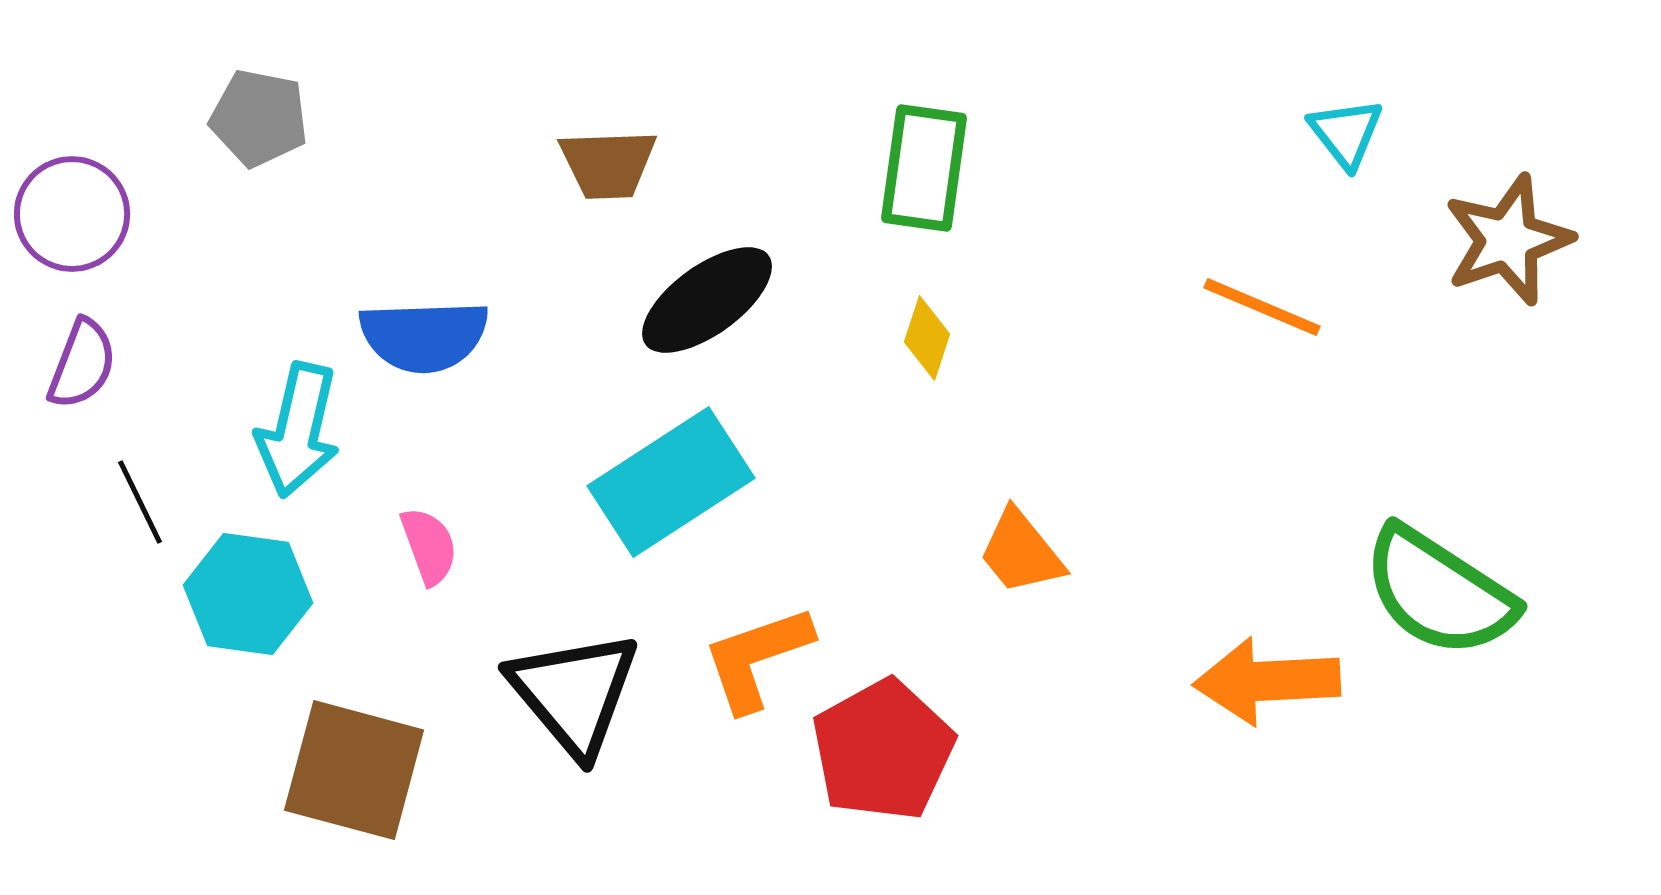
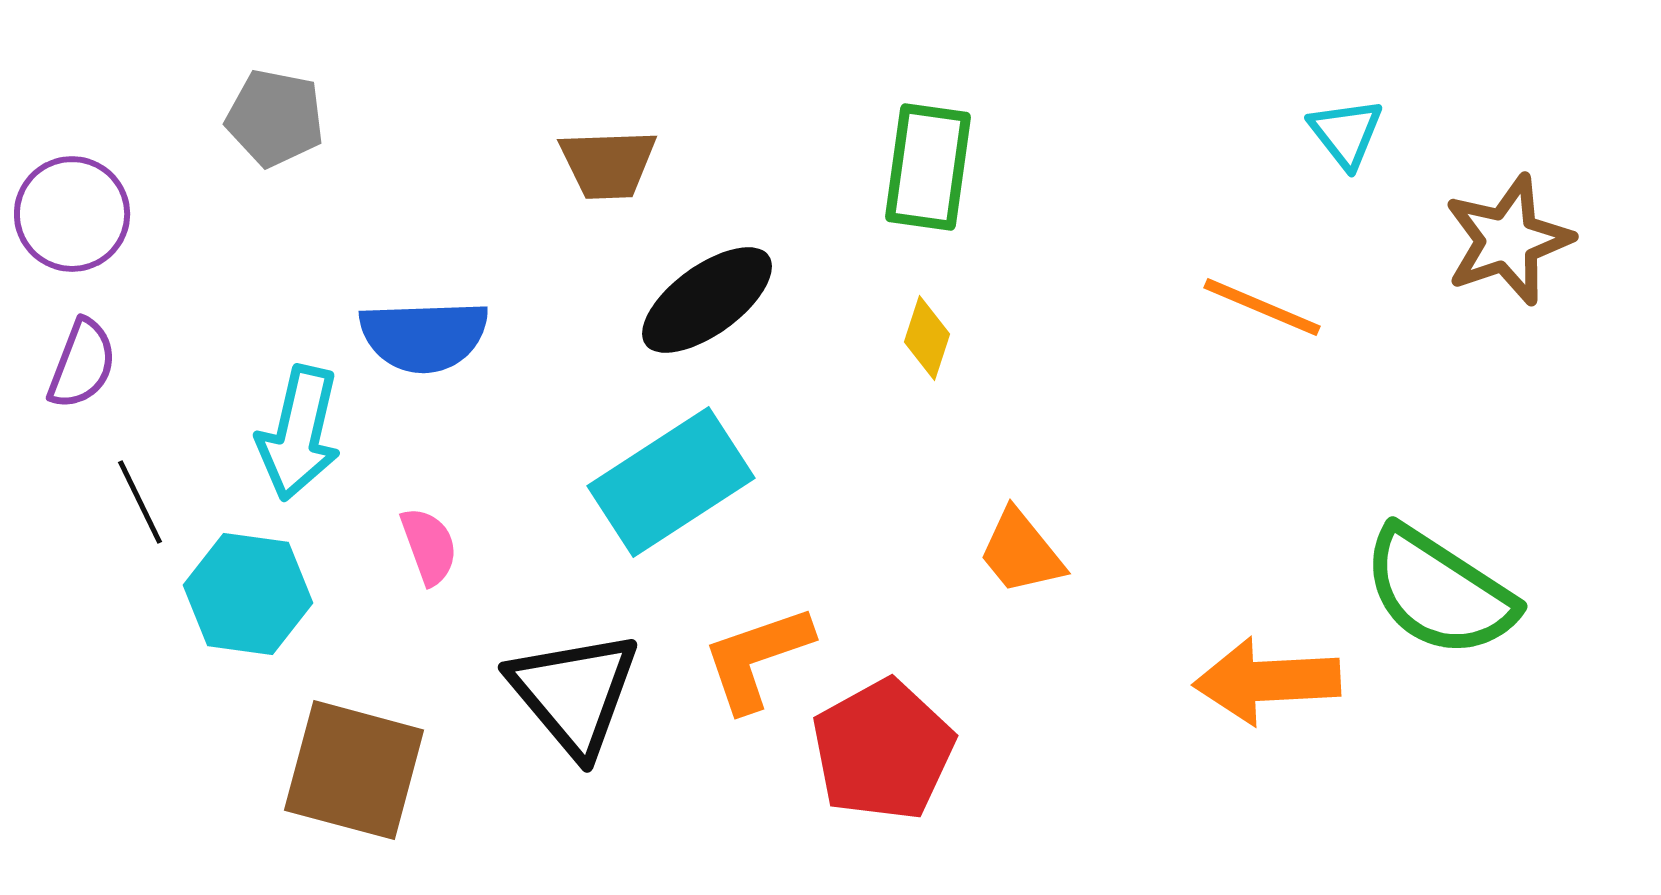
gray pentagon: moved 16 px right
green rectangle: moved 4 px right, 1 px up
cyan arrow: moved 1 px right, 3 px down
